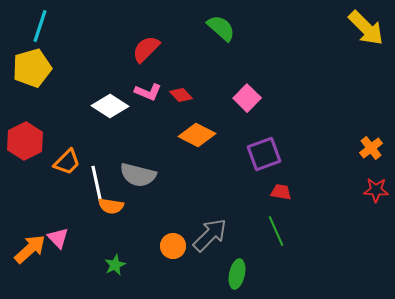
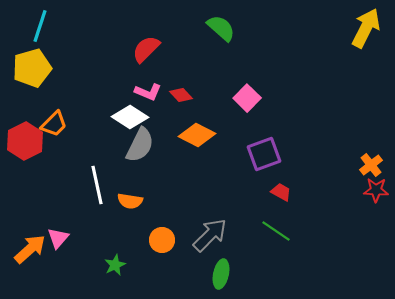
yellow arrow: rotated 108 degrees counterclockwise
white diamond: moved 20 px right, 11 px down
orange cross: moved 17 px down
orange trapezoid: moved 13 px left, 38 px up
gray semicircle: moved 2 px right, 30 px up; rotated 78 degrees counterclockwise
red trapezoid: rotated 20 degrees clockwise
orange semicircle: moved 19 px right, 5 px up
green line: rotated 32 degrees counterclockwise
pink triangle: rotated 25 degrees clockwise
orange circle: moved 11 px left, 6 px up
green ellipse: moved 16 px left
